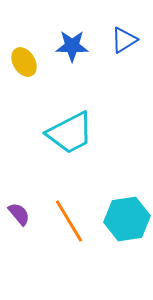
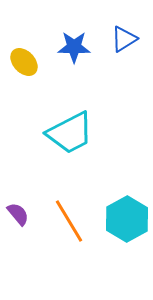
blue triangle: moved 1 px up
blue star: moved 2 px right, 1 px down
yellow ellipse: rotated 12 degrees counterclockwise
purple semicircle: moved 1 px left
cyan hexagon: rotated 21 degrees counterclockwise
